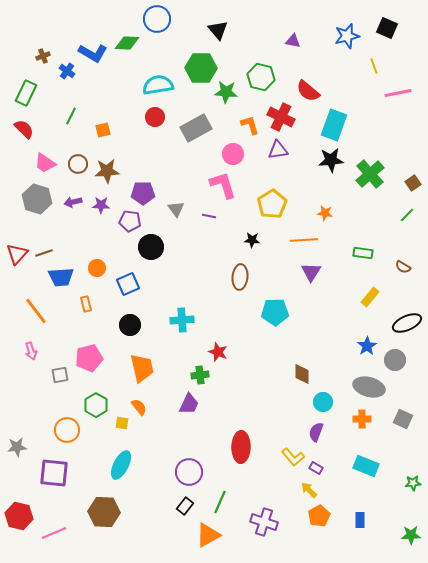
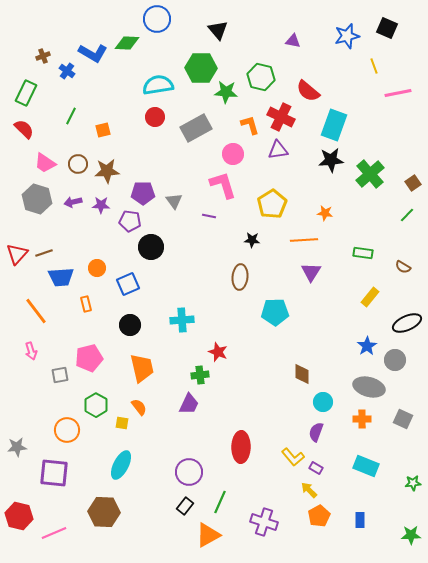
gray triangle at (176, 209): moved 2 px left, 8 px up
